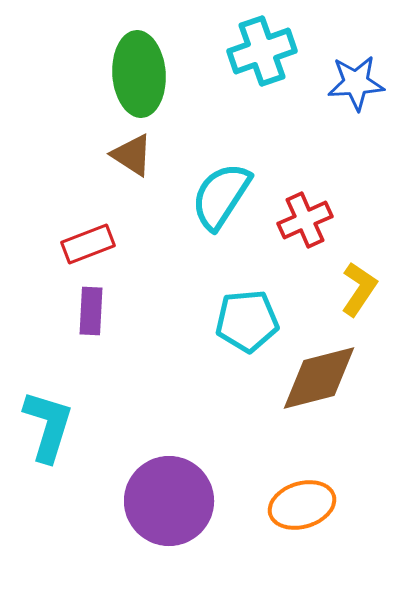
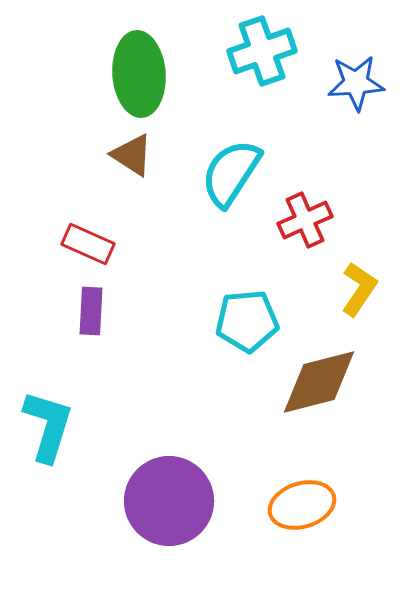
cyan semicircle: moved 10 px right, 23 px up
red rectangle: rotated 45 degrees clockwise
brown diamond: moved 4 px down
